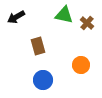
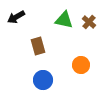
green triangle: moved 5 px down
brown cross: moved 2 px right, 1 px up
